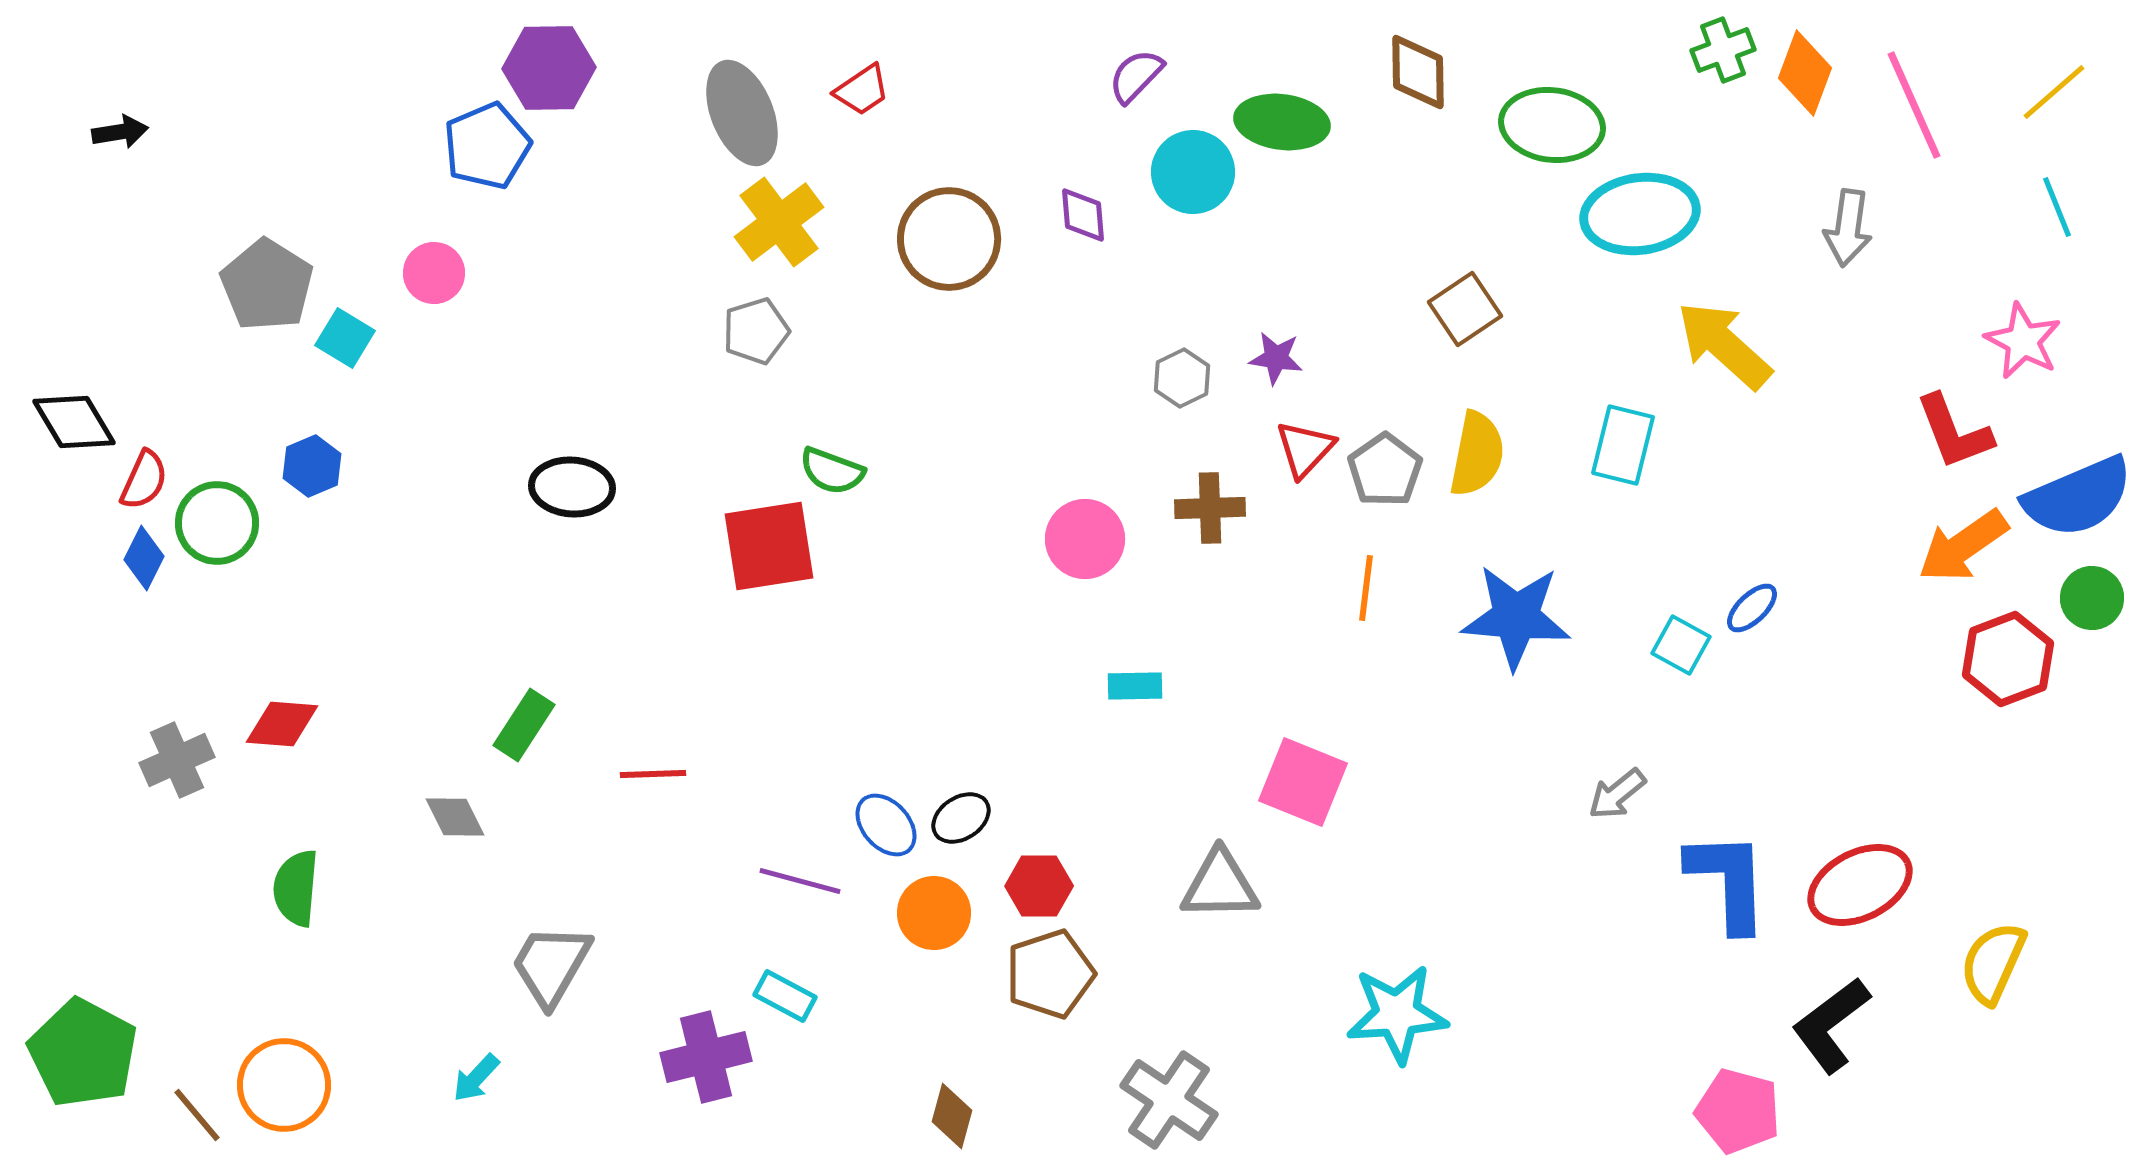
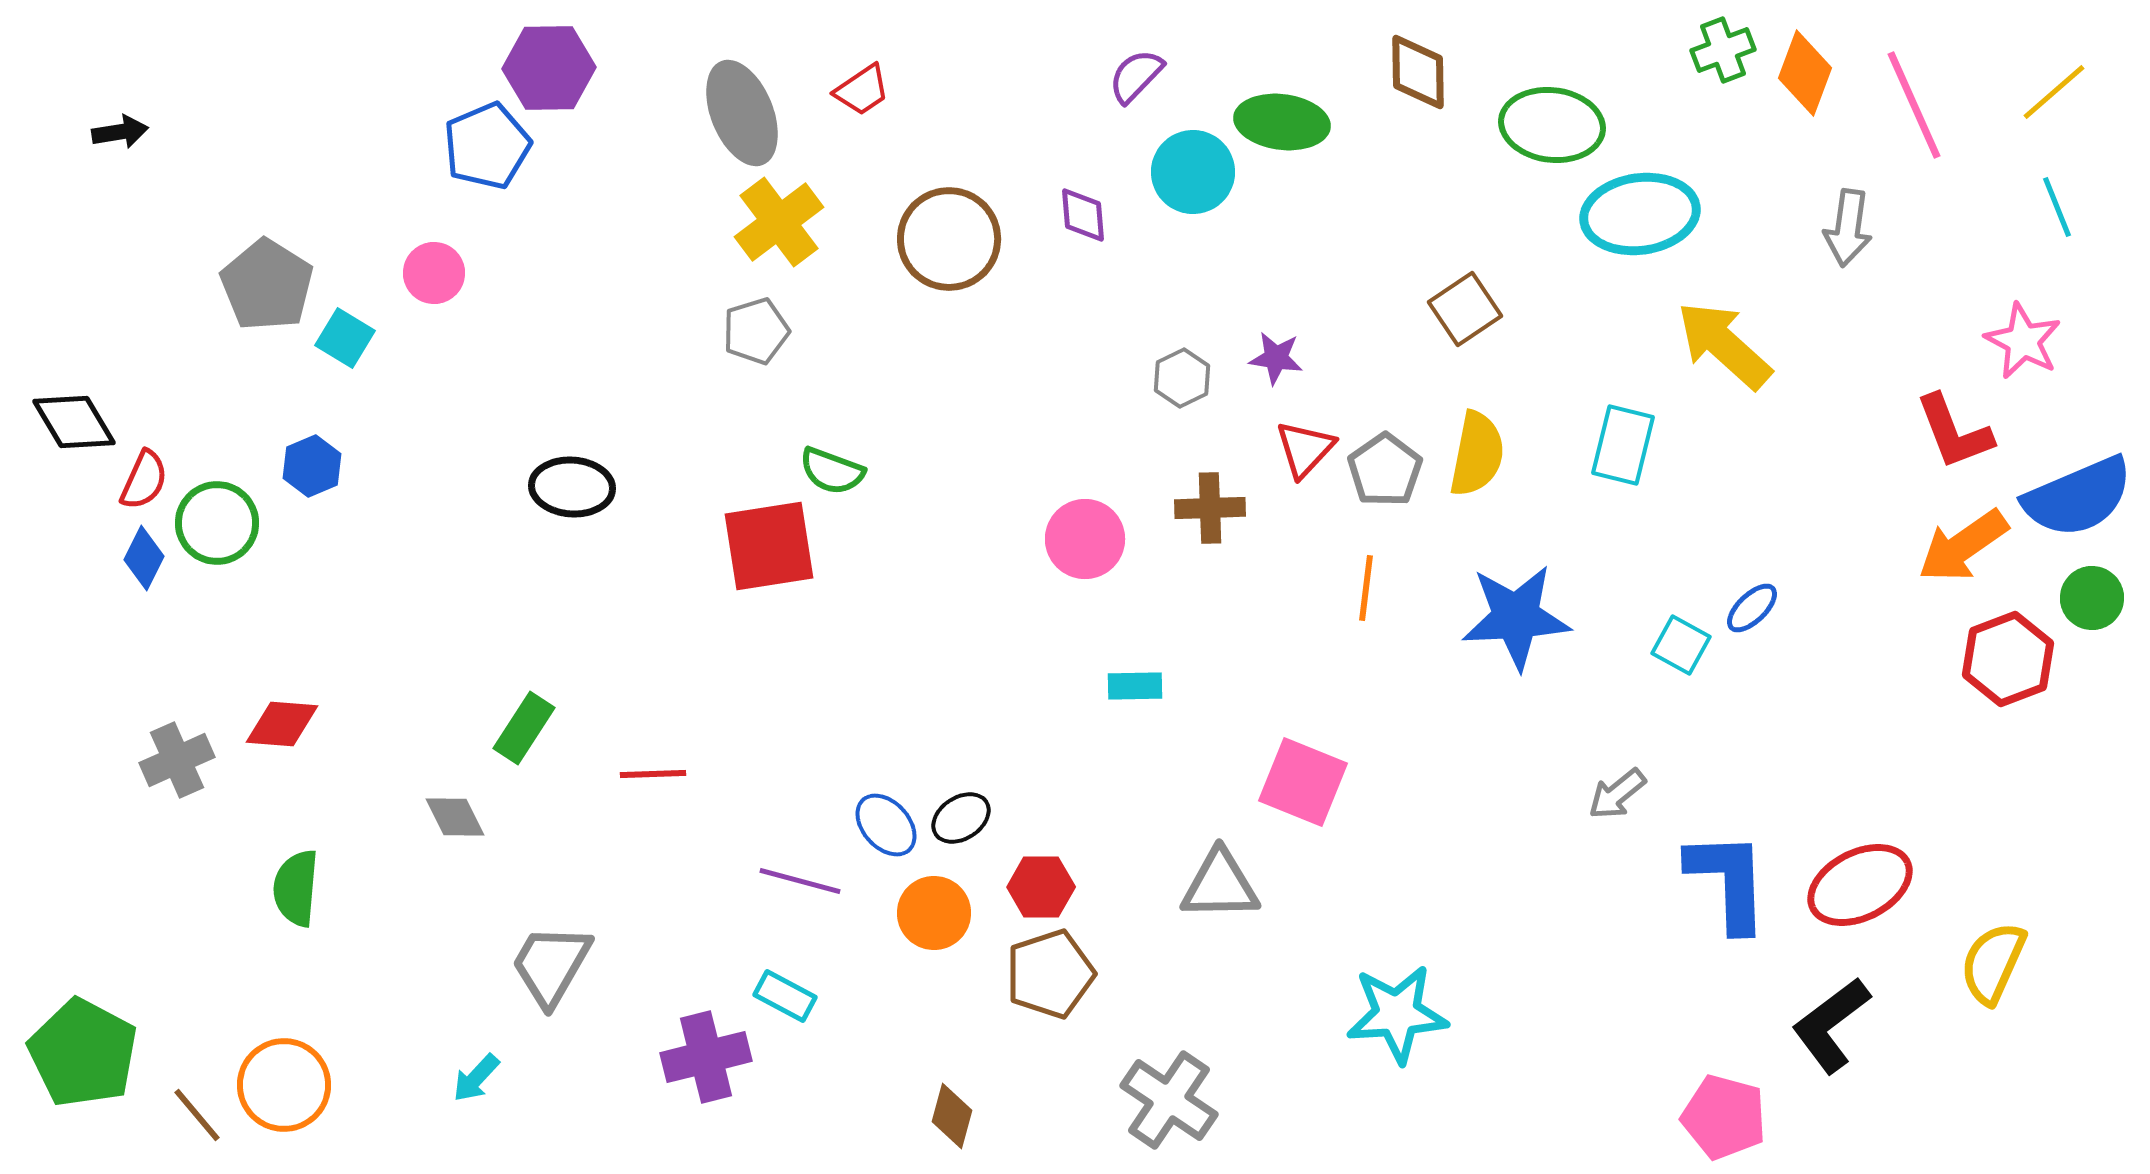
blue star at (1516, 617): rotated 8 degrees counterclockwise
green rectangle at (524, 725): moved 3 px down
red hexagon at (1039, 886): moved 2 px right, 1 px down
pink pentagon at (1738, 1111): moved 14 px left, 6 px down
